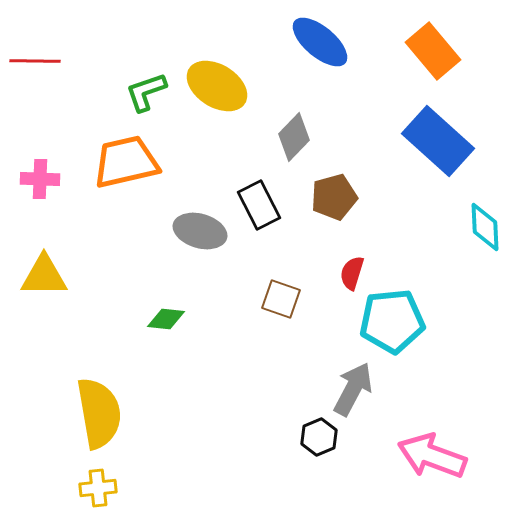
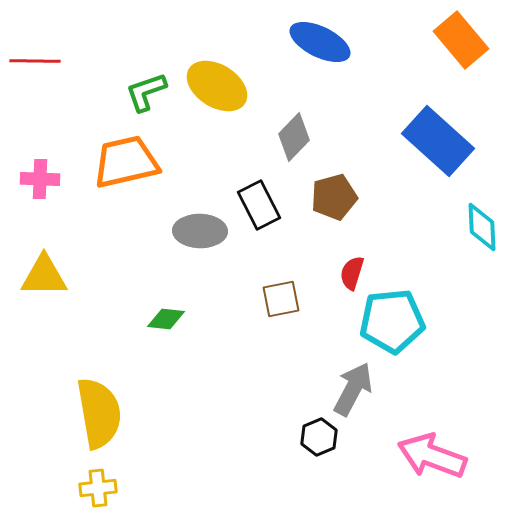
blue ellipse: rotated 14 degrees counterclockwise
orange rectangle: moved 28 px right, 11 px up
cyan diamond: moved 3 px left
gray ellipse: rotated 15 degrees counterclockwise
brown square: rotated 30 degrees counterclockwise
